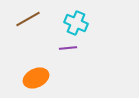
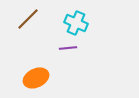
brown line: rotated 15 degrees counterclockwise
